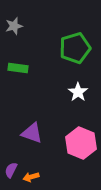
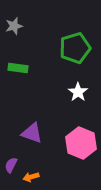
purple semicircle: moved 5 px up
